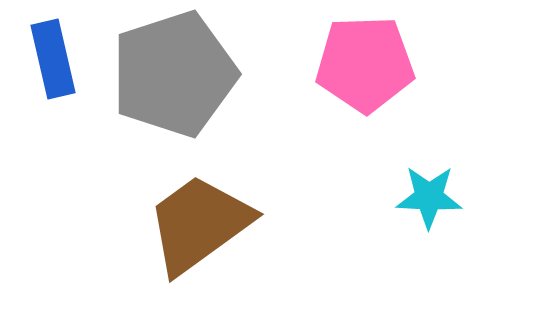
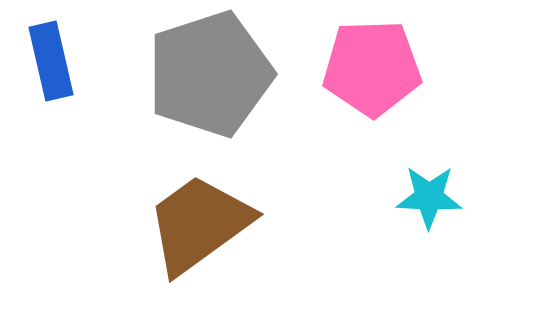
blue rectangle: moved 2 px left, 2 px down
pink pentagon: moved 7 px right, 4 px down
gray pentagon: moved 36 px right
